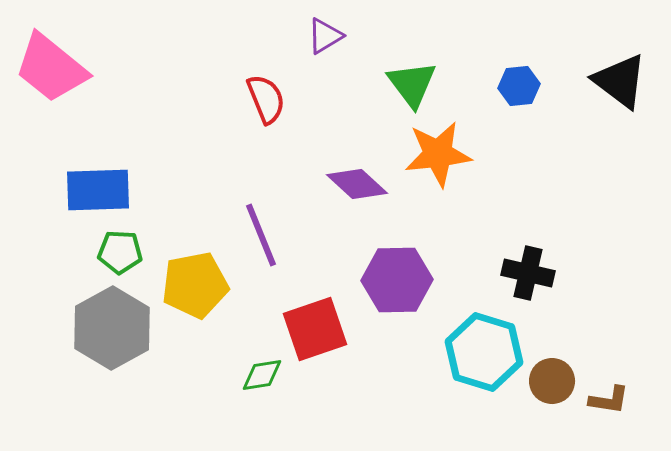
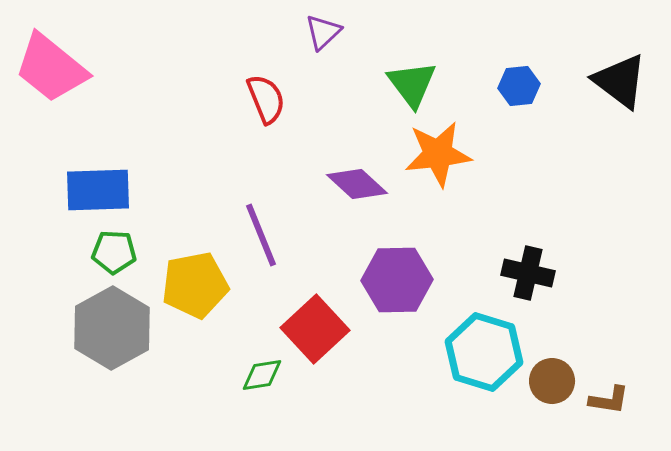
purple triangle: moved 2 px left, 4 px up; rotated 12 degrees counterclockwise
green pentagon: moved 6 px left
red square: rotated 24 degrees counterclockwise
